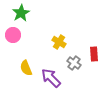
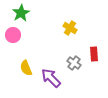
yellow cross: moved 11 px right, 14 px up
